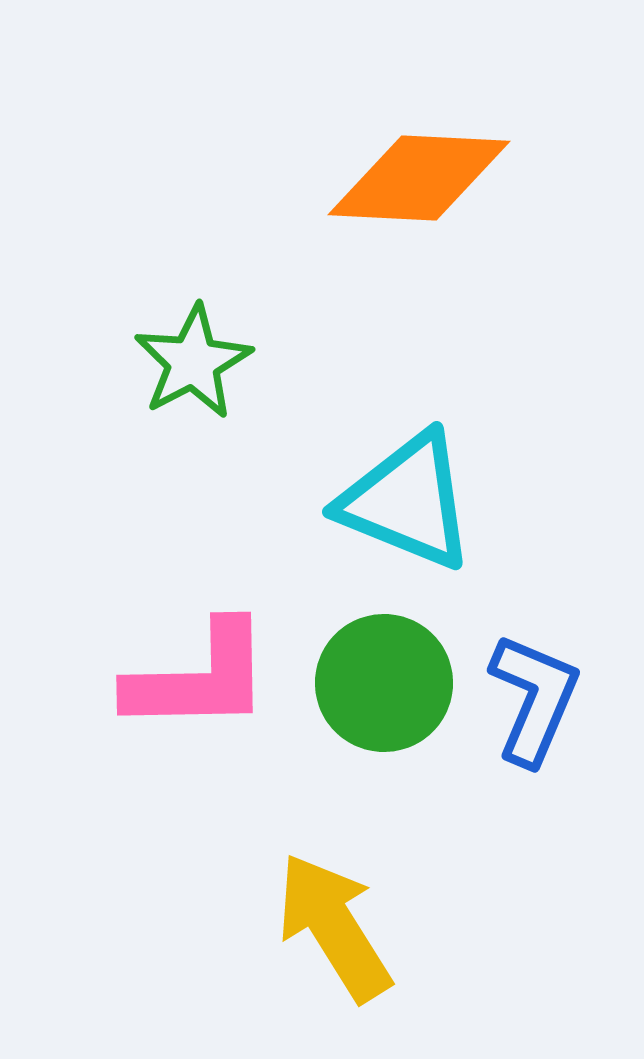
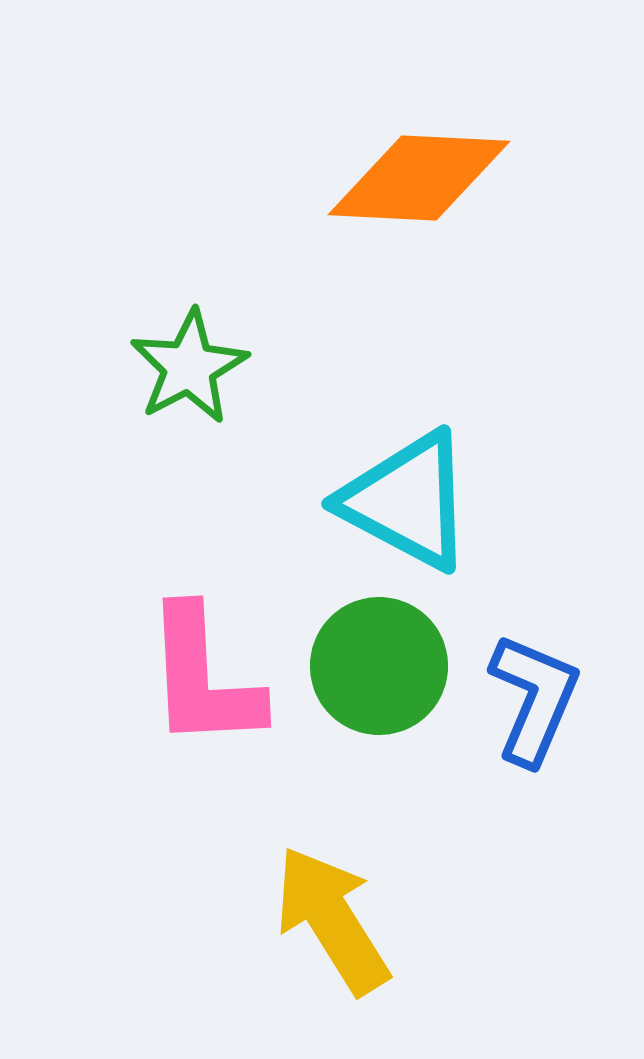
green star: moved 4 px left, 5 px down
cyan triangle: rotated 6 degrees clockwise
pink L-shape: moved 4 px right; rotated 88 degrees clockwise
green circle: moved 5 px left, 17 px up
yellow arrow: moved 2 px left, 7 px up
